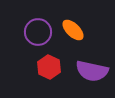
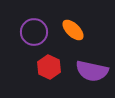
purple circle: moved 4 px left
